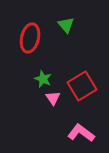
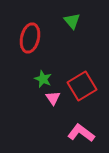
green triangle: moved 6 px right, 4 px up
